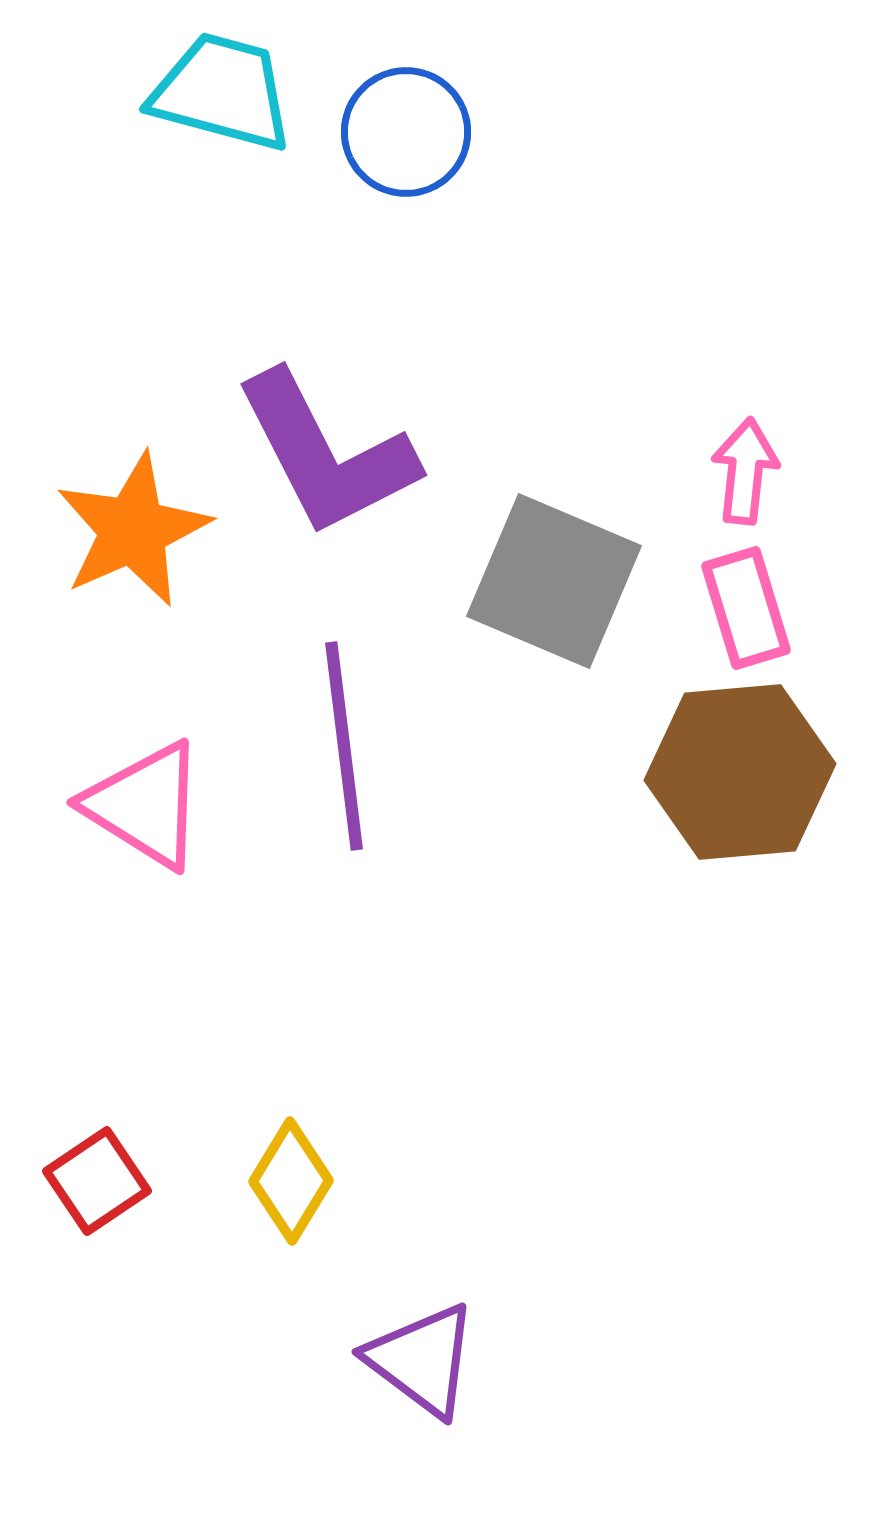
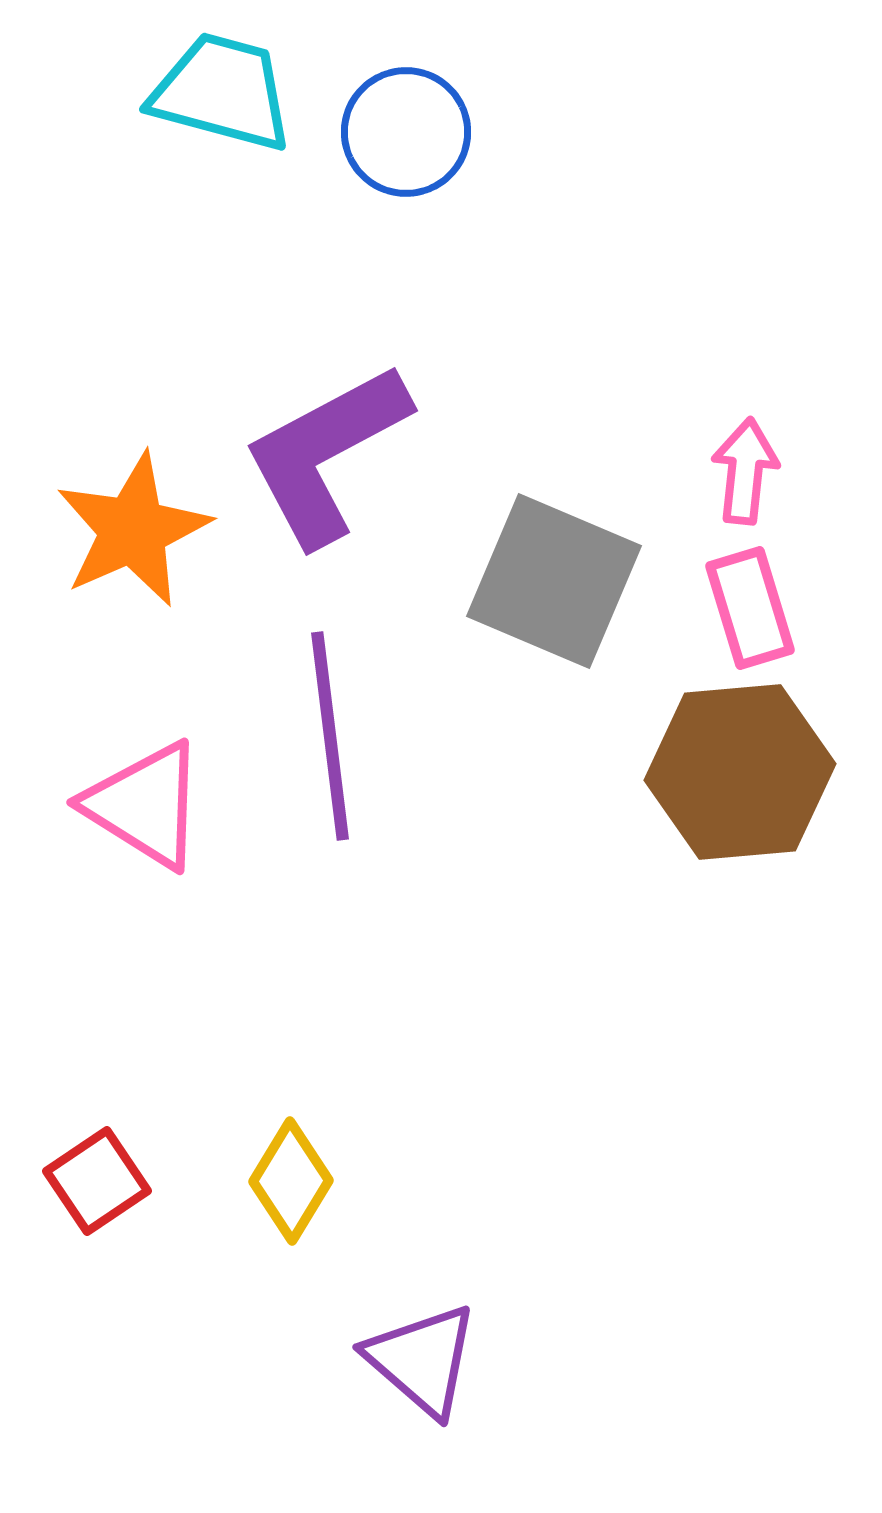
purple L-shape: rotated 89 degrees clockwise
pink rectangle: moved 4 px right
purple line: moved 14 px left, 10 px up
purple triangle: rotated 4 degrees clockwise
